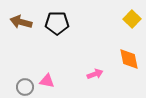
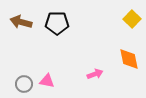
gray circle: moved 1 px left, 3 px up
